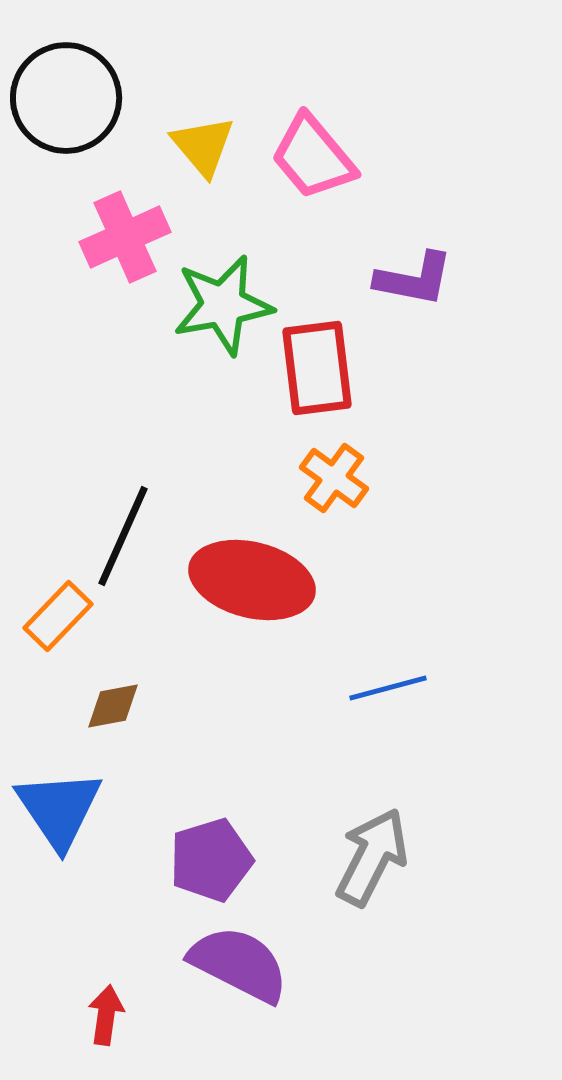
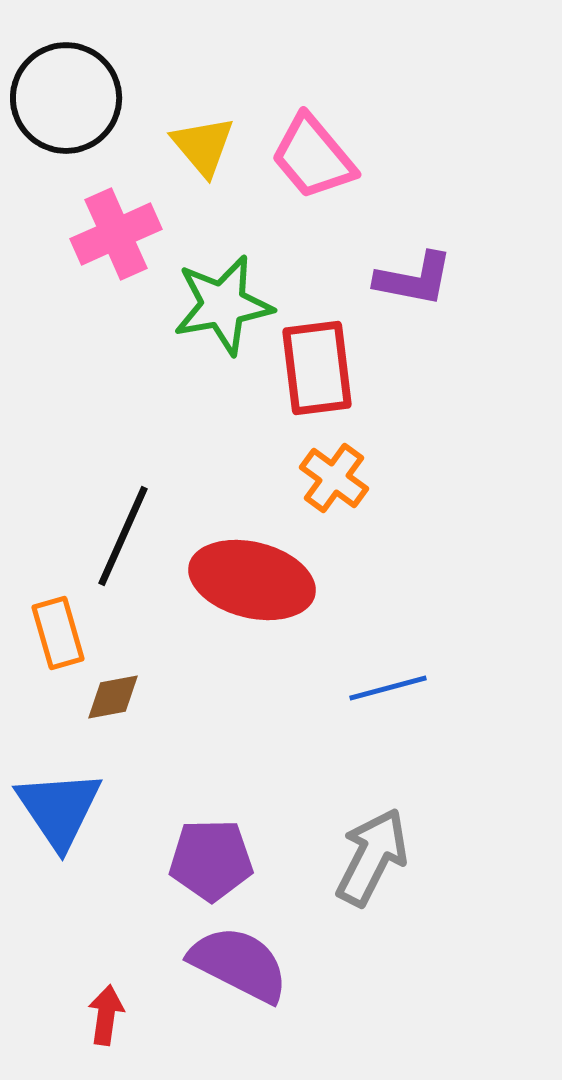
pink cross: moved 9 px left, 3 px up
orange rectangle: moved 17 px down; rotated 60 degrees counterclockwise
brown diamond: moved 9 px up
purple pentagon: rotated 16 degrees clockwise
